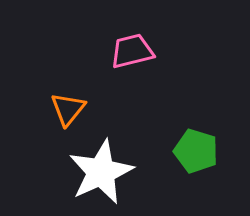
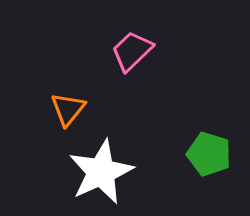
pink trapezoid: rotated 30 degrees counterclockwise
green pentagon: moved 13 px right, 3 px down
